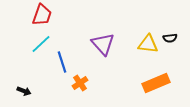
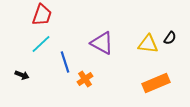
black semicircle: rotated 48 degrees counterclockwise
purple triangle: moved 1 px left, 1 px up; rotated 20 degrees counterclockwise
blue line: moved 3 px right
orange cross: moved 5 px right, 4 px up
black arrow: moved 2 px left, 16 px up
